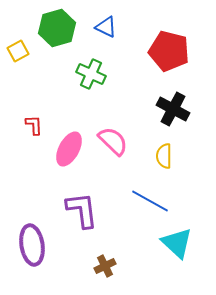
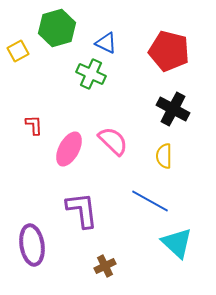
blue triangle: moved 16 px down
